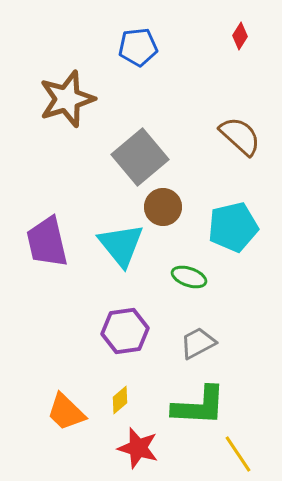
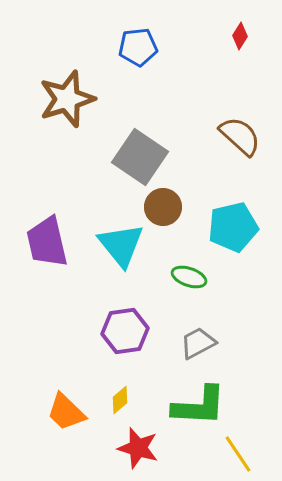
gray square: rotated 16 degrees counterclockwise
